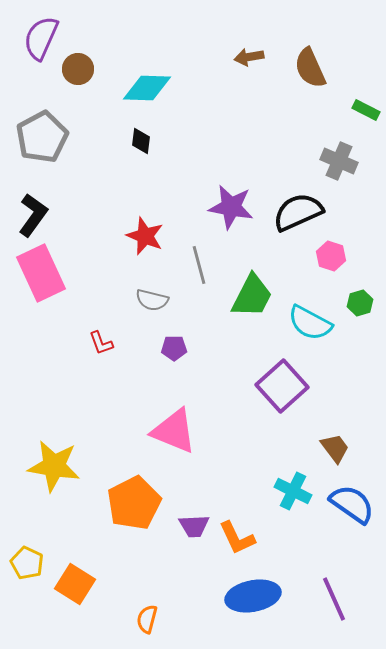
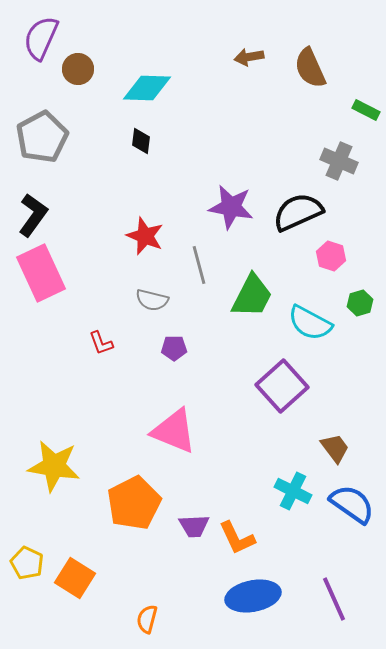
orange square: moved 6 px up
